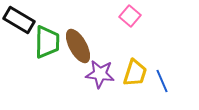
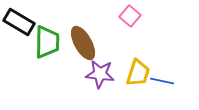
black rectangle: moved 2 px down
brown ellipse: moved 5 px right, 3 px up
yellow trapezoid: moved 3 px right
blue line: rotated 55 degrees counterclockwise
